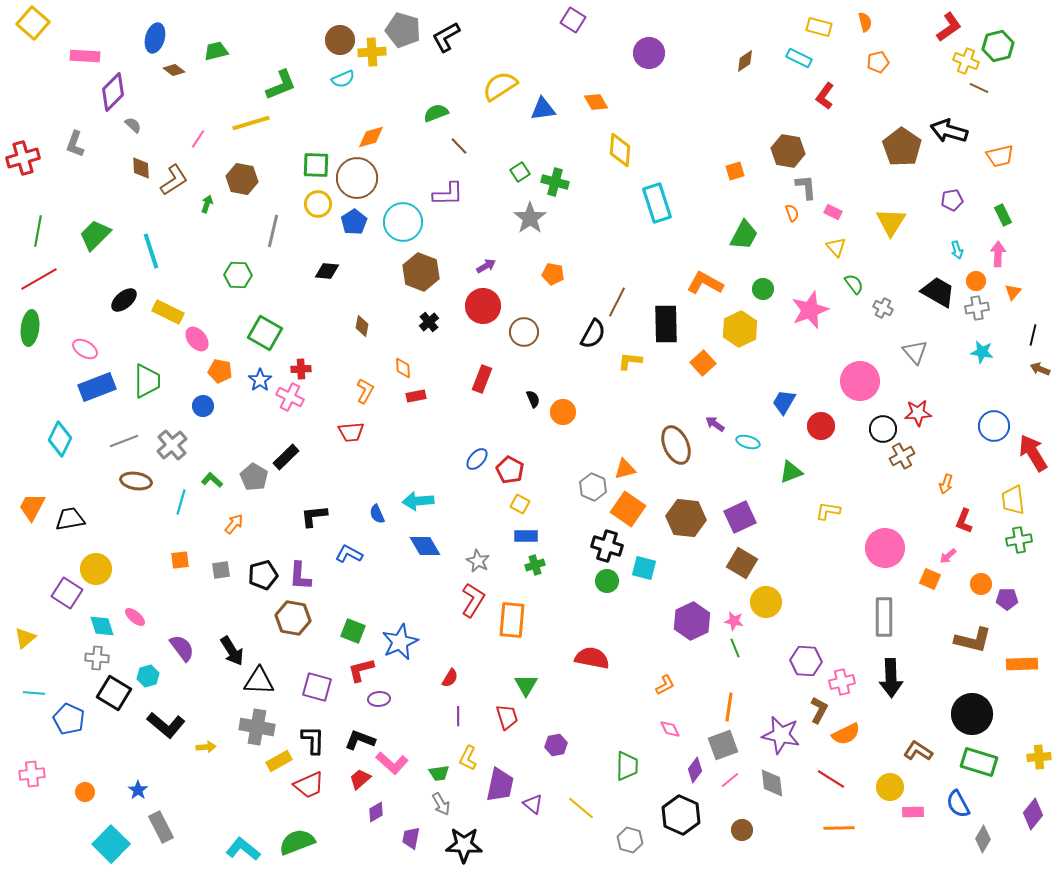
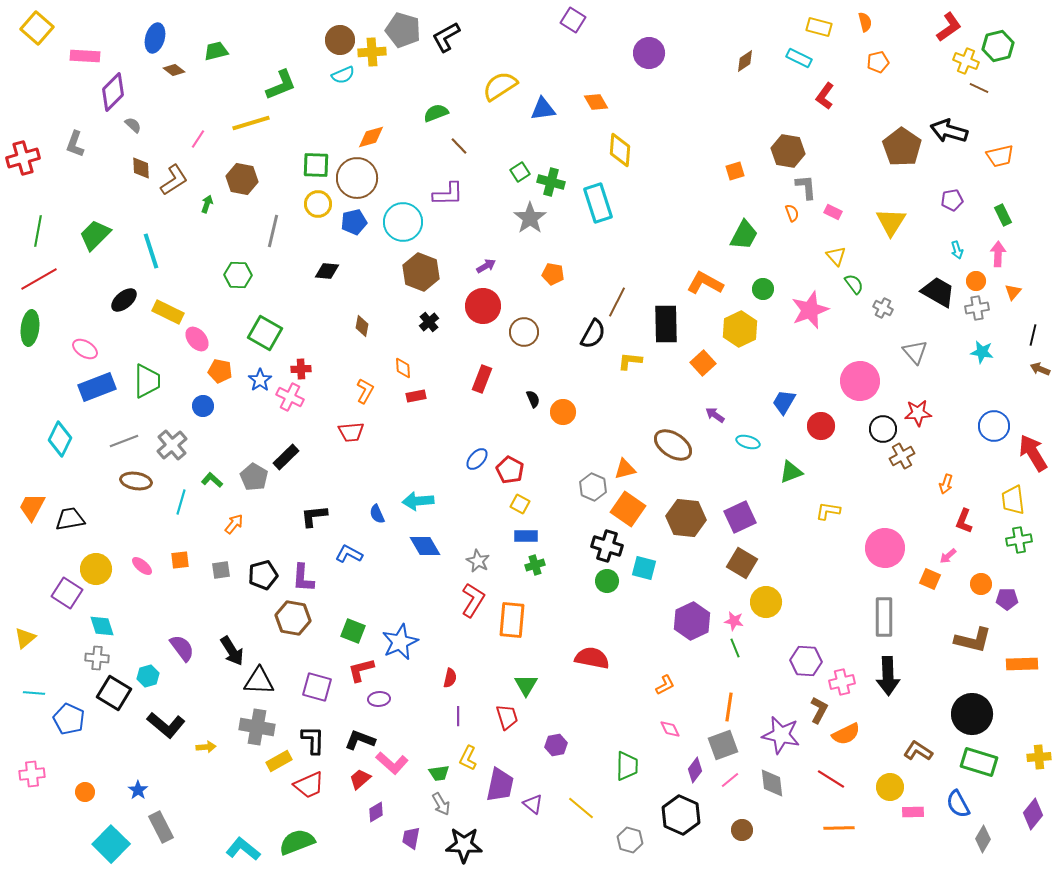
yellow square at (33, 23): moved 4 px right, 5 px down
cyan semicircle at (343, 79): moved 4 px up
green cross at (555, 182): moved 4 px left
cyan rectangle at (657, 203): moved 59 px left
blue pentagon at (354, 222): rotated 20 degrees clockwise
yellow triangle at (836, 247): moved 9 px down
purple arrow at (715, 424): moved 9 px up
brown ellipse at (676, 445): moved 3 px left; rotated 33 degrees counterclockwise
purple L-shape at (300, 576): moved 3 px right, 2 px down
pink ellipse at (135, 617): moved 7 px right, 51 px up
red semicircle at (450, 678): rotated 18 degrees counterclockwise
black arrow at (891, 678): moved 3 px left, 2 px up
